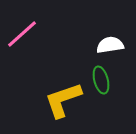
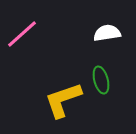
white semicircle: moved 3 px left, 12 px up
